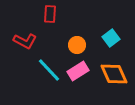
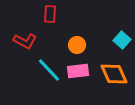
cyan square: moved 11 px right, 2 px down; rotated 12 degrees counterclockwise
pink rectangle: rotated 25 degrees clockwise
